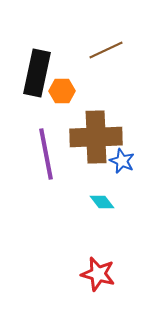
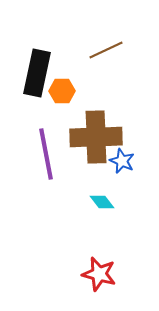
red star: moved 1 px right
